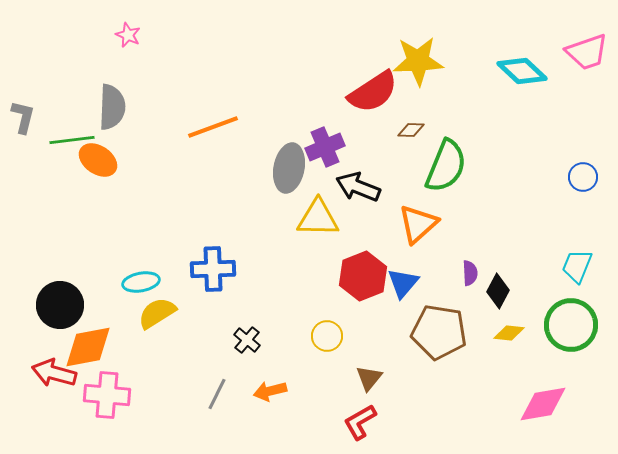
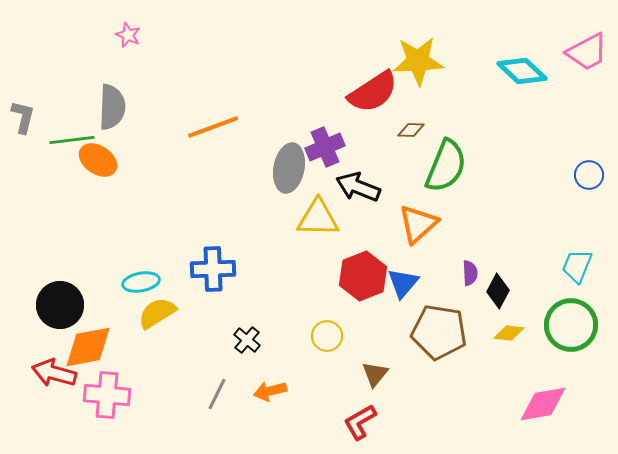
pink trapezoid: rotated 9 degrees counterclockwise
blue circle: moved 6 px right, 2 px up
brown triangle: moved 6 px right, 4 px up
